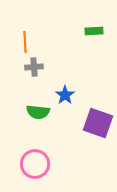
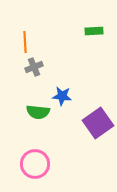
gray cross: rotated 18 degrees counterclockwise
blue star: moved 3 px left, 1 px down; rotated 30 degrees counterclockwise
purple square: rotated 36 degrees clockwise
